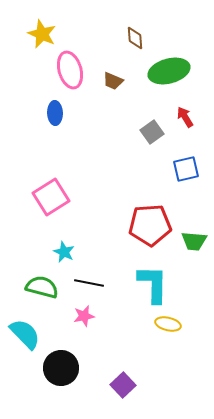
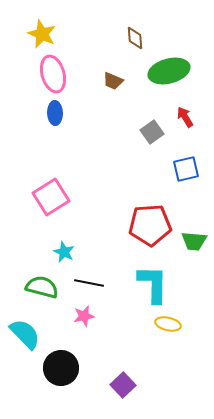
pink ellipse: moved 17 px left, 4 px down
